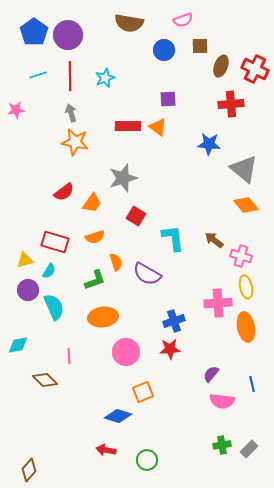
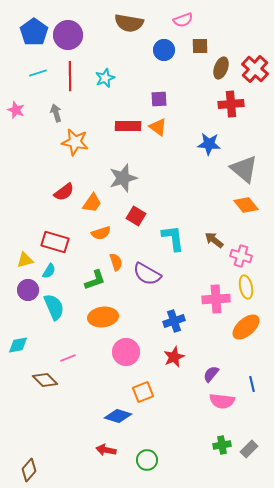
brown ellipse at (221, 66): moved 2 px down
red cross at (255, 69): rotated 16 degrees clockwise
cyan line at (38, 75): moved 2 px up
purple square at (168, 99): moved 9 px left
pink star at (16, 110): rotated 30 degrees clockwise
gray arrow at (71, 113): moved 15 px left
orange semicircle at (95, 237): moved 6 px right, 4 px up
pink cross at (218, 303): moved 2 px left, 4 px up
orange ellipse at (246, 327): rotated 60 degrees clockwise
red star at (170, 349): moved 4 px right, 8 px down; rotated 20 degrees counterclockwise
pink line at (69, 356): moved 1 px left, 2 px down; rotated 70 degrees clockwise
